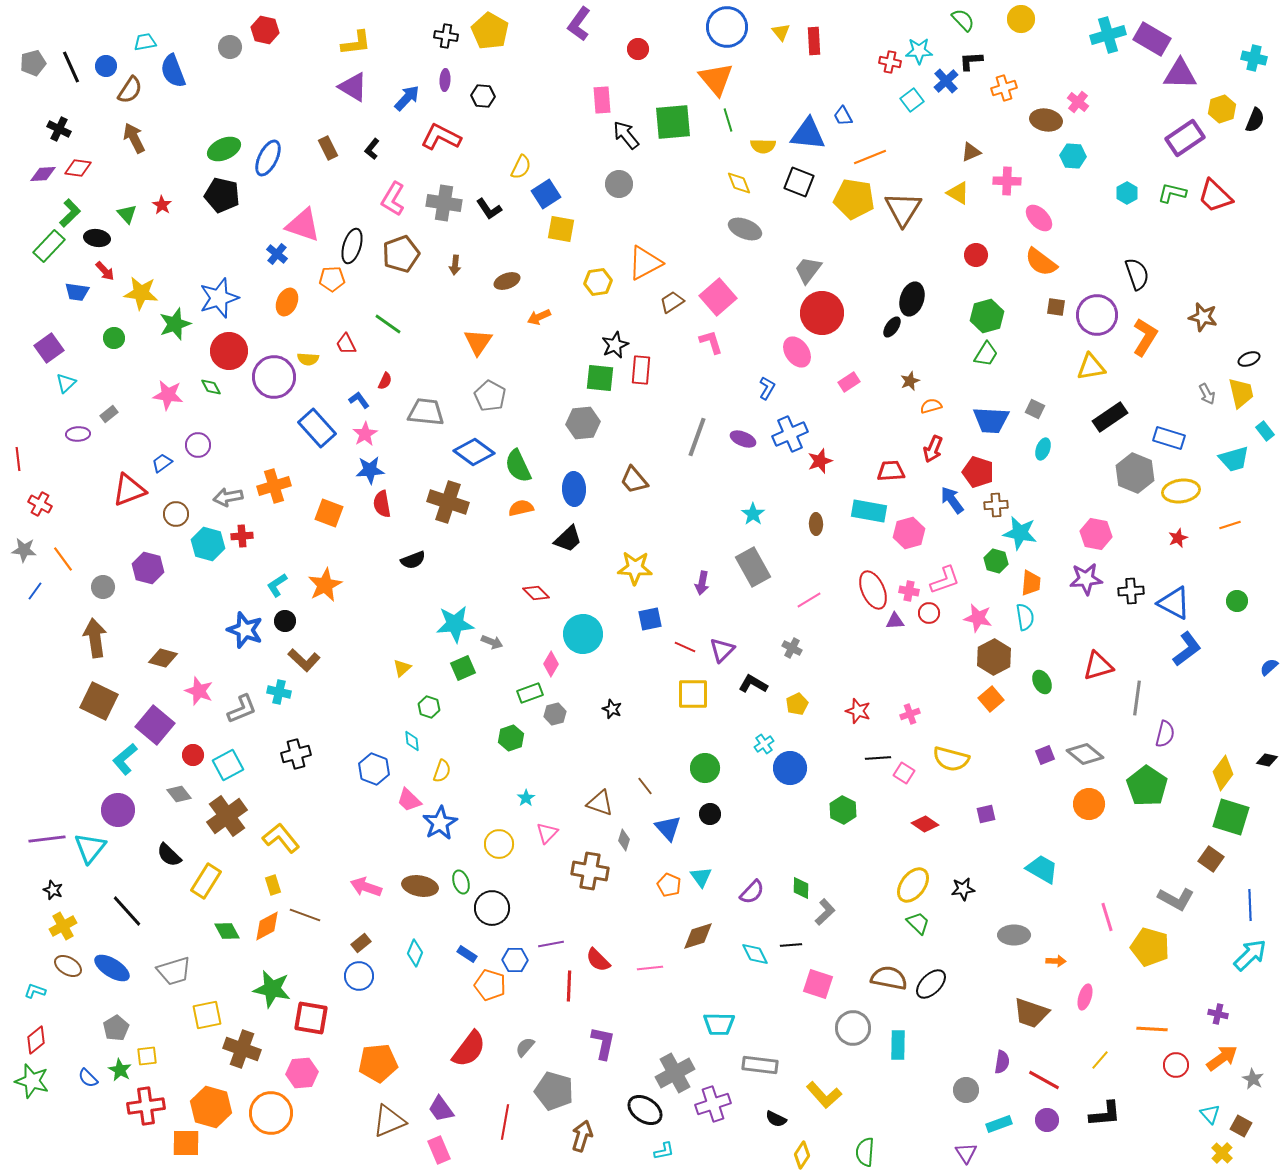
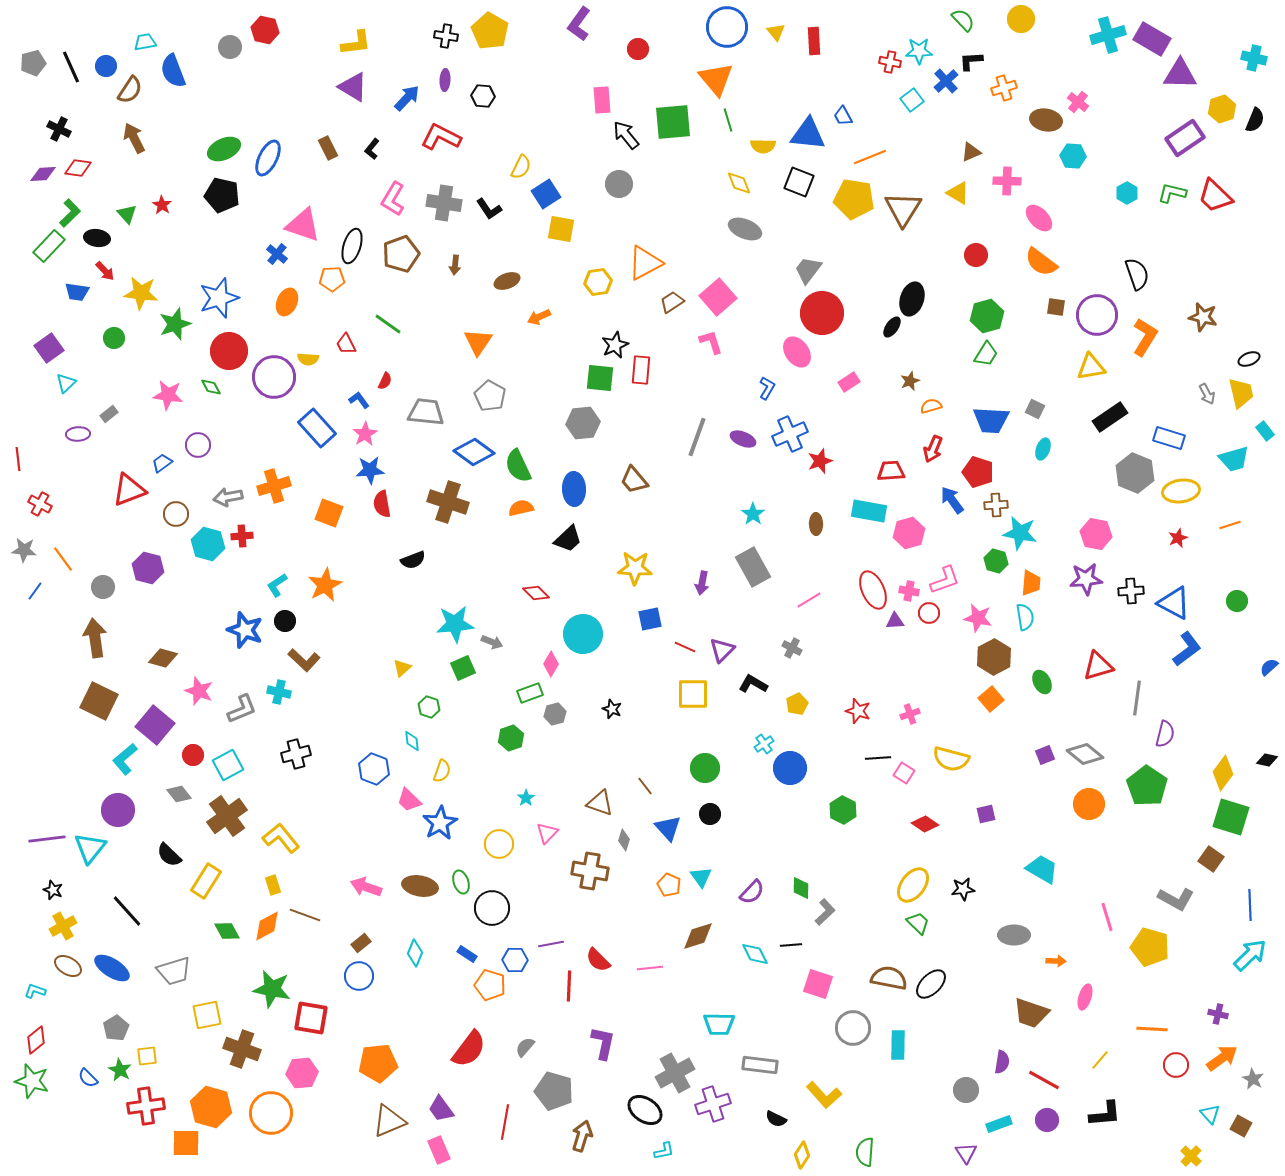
yellow triangle at (781, 32): moved 5 px left
yellow cross at (1222, 1153): moved 31 px left, 3 px down
